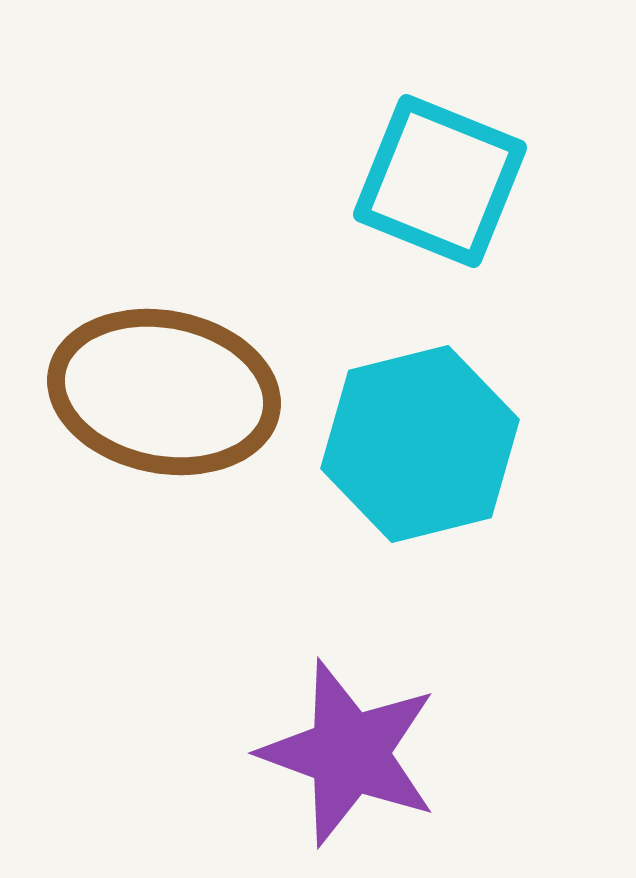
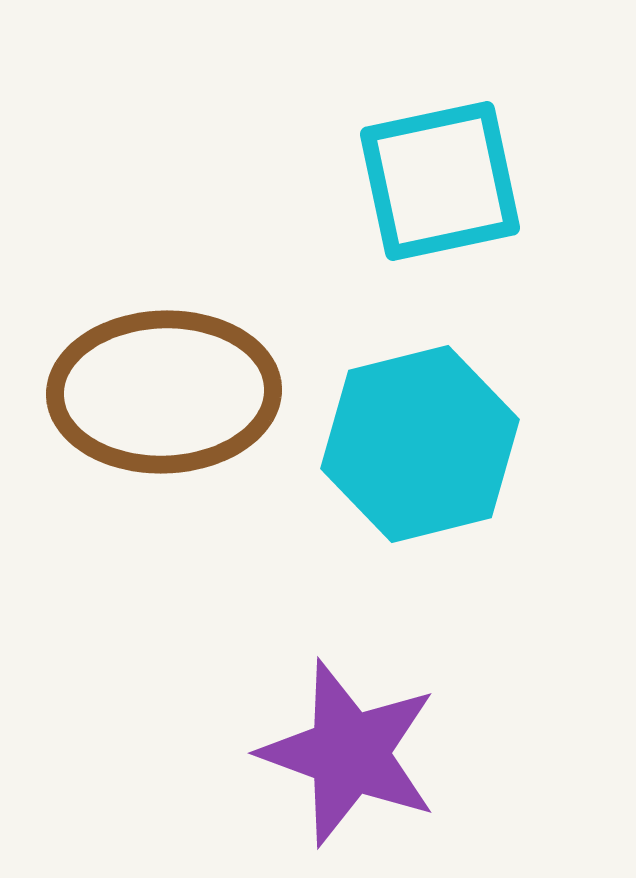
cyan square: rotated 34 degrees counterclockwise
brown ellipse: rotated 13 degrees counterclockwise
